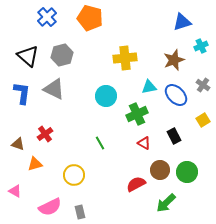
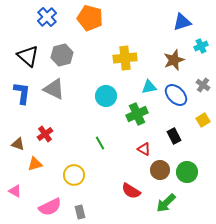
red triangle: moved 6 px down
red semicircle: moved 5 px left, 7 px down; rotated 120 degrees counterclockwise
